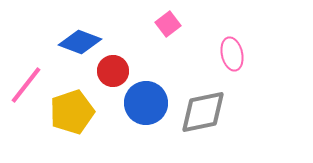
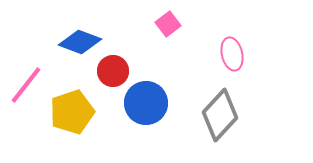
gray diamond: moved 17 px right, 3 px down; rotated 36 degrees counterclockwise
